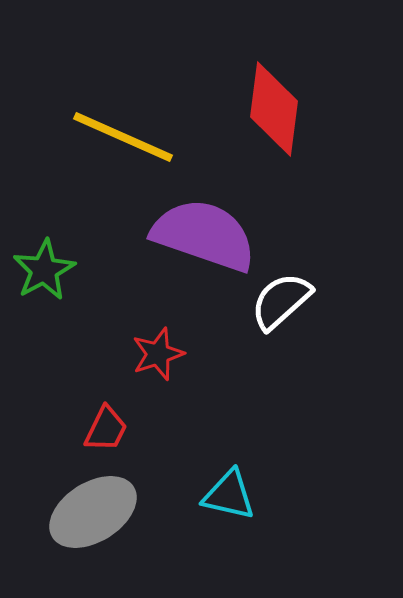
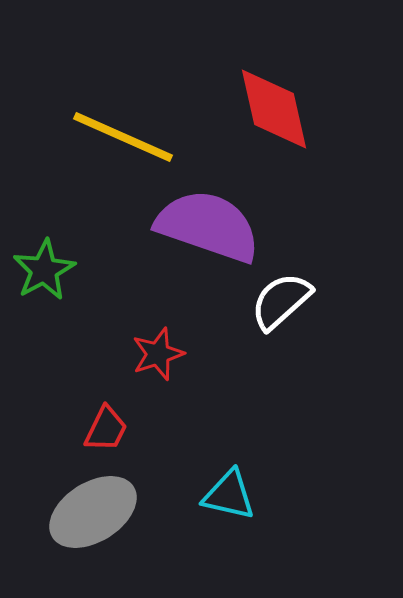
red diamond: rotated 20 degrees counterclockwise
purple semicircle: moved 4 px right, 9 px up
